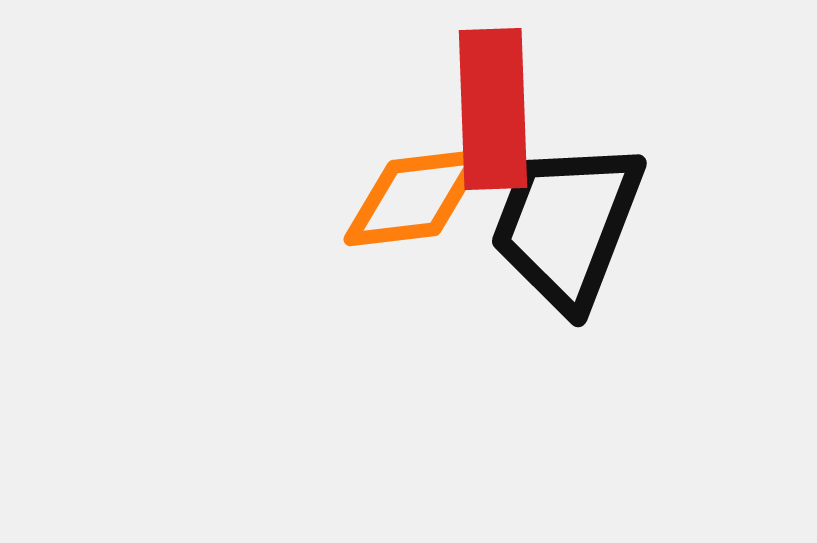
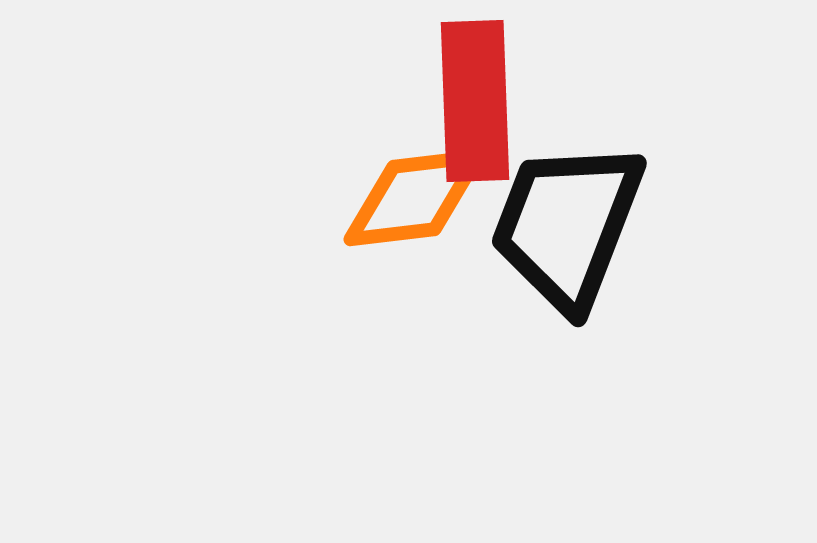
red rectangle: moved 18 px left, 8 px up
